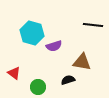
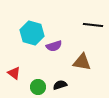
black semicircle: moved 8 px left, 5 px down
